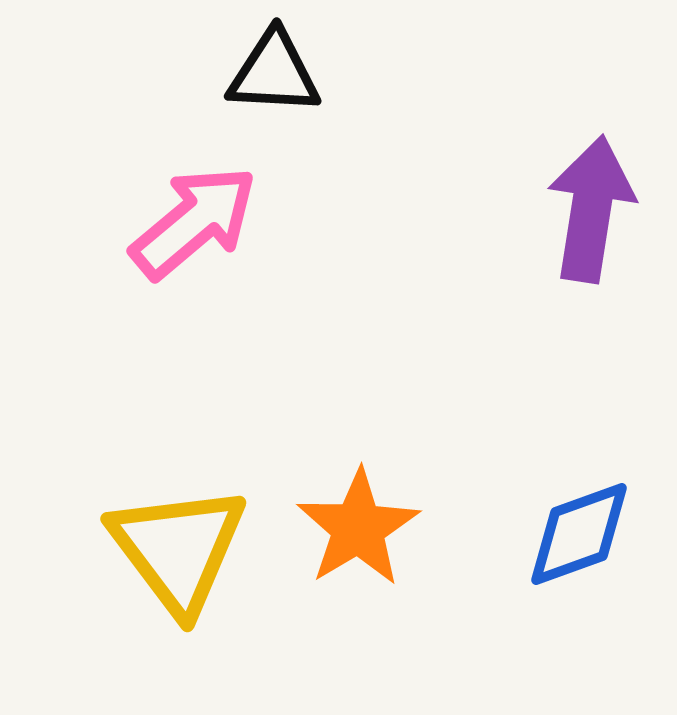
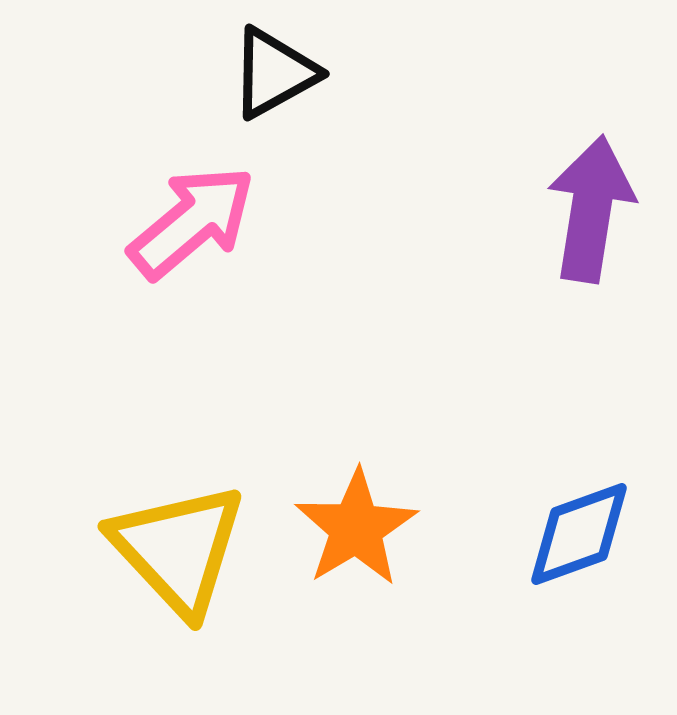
black triangle: rotated 32 degrees counterclockwise
pink arrow: moved 2 px left
orange star: moved 2 px left
yellow triangle: rotated 6 degrees counterclockwise
